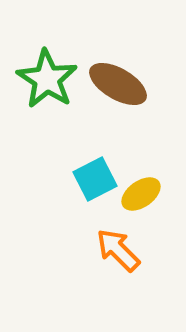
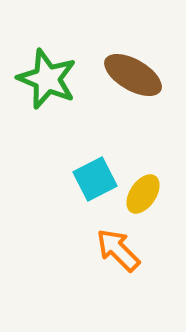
green star: rotated 10 degrees counterclockwise
brown ellipse: moved 15 px right, 9 px up
yellow ellipse: moved 2 px right; rotated 21 degrees counterclockwise
